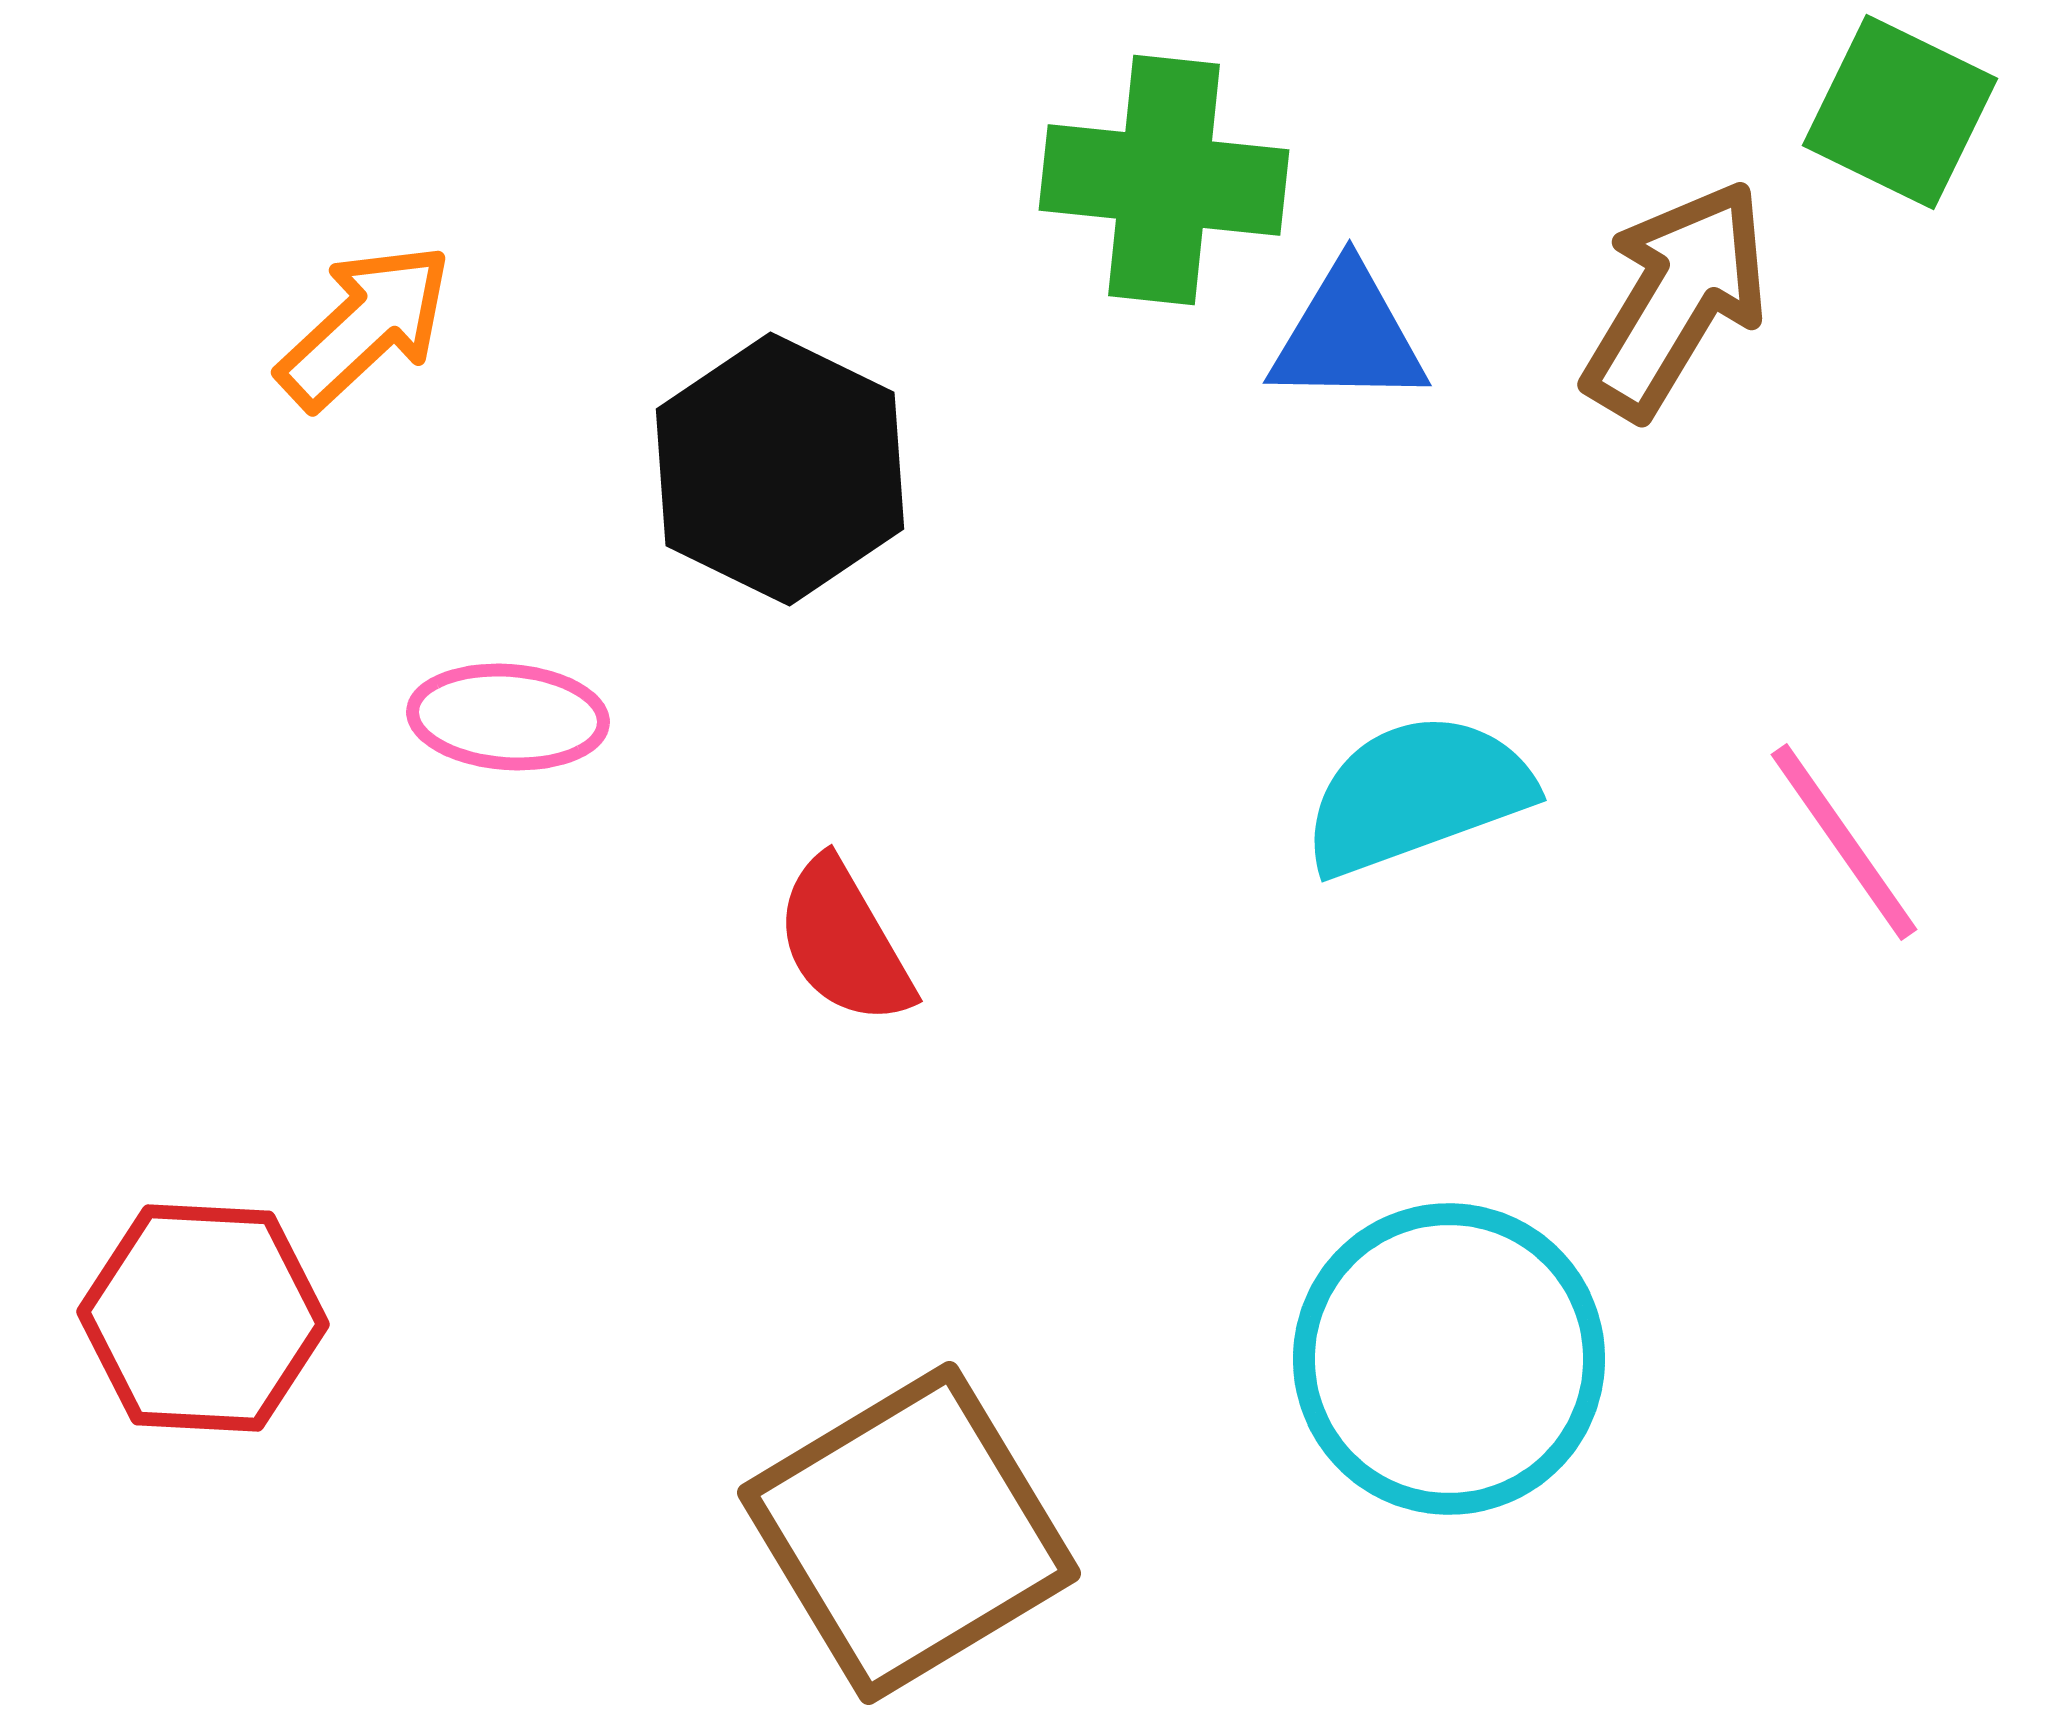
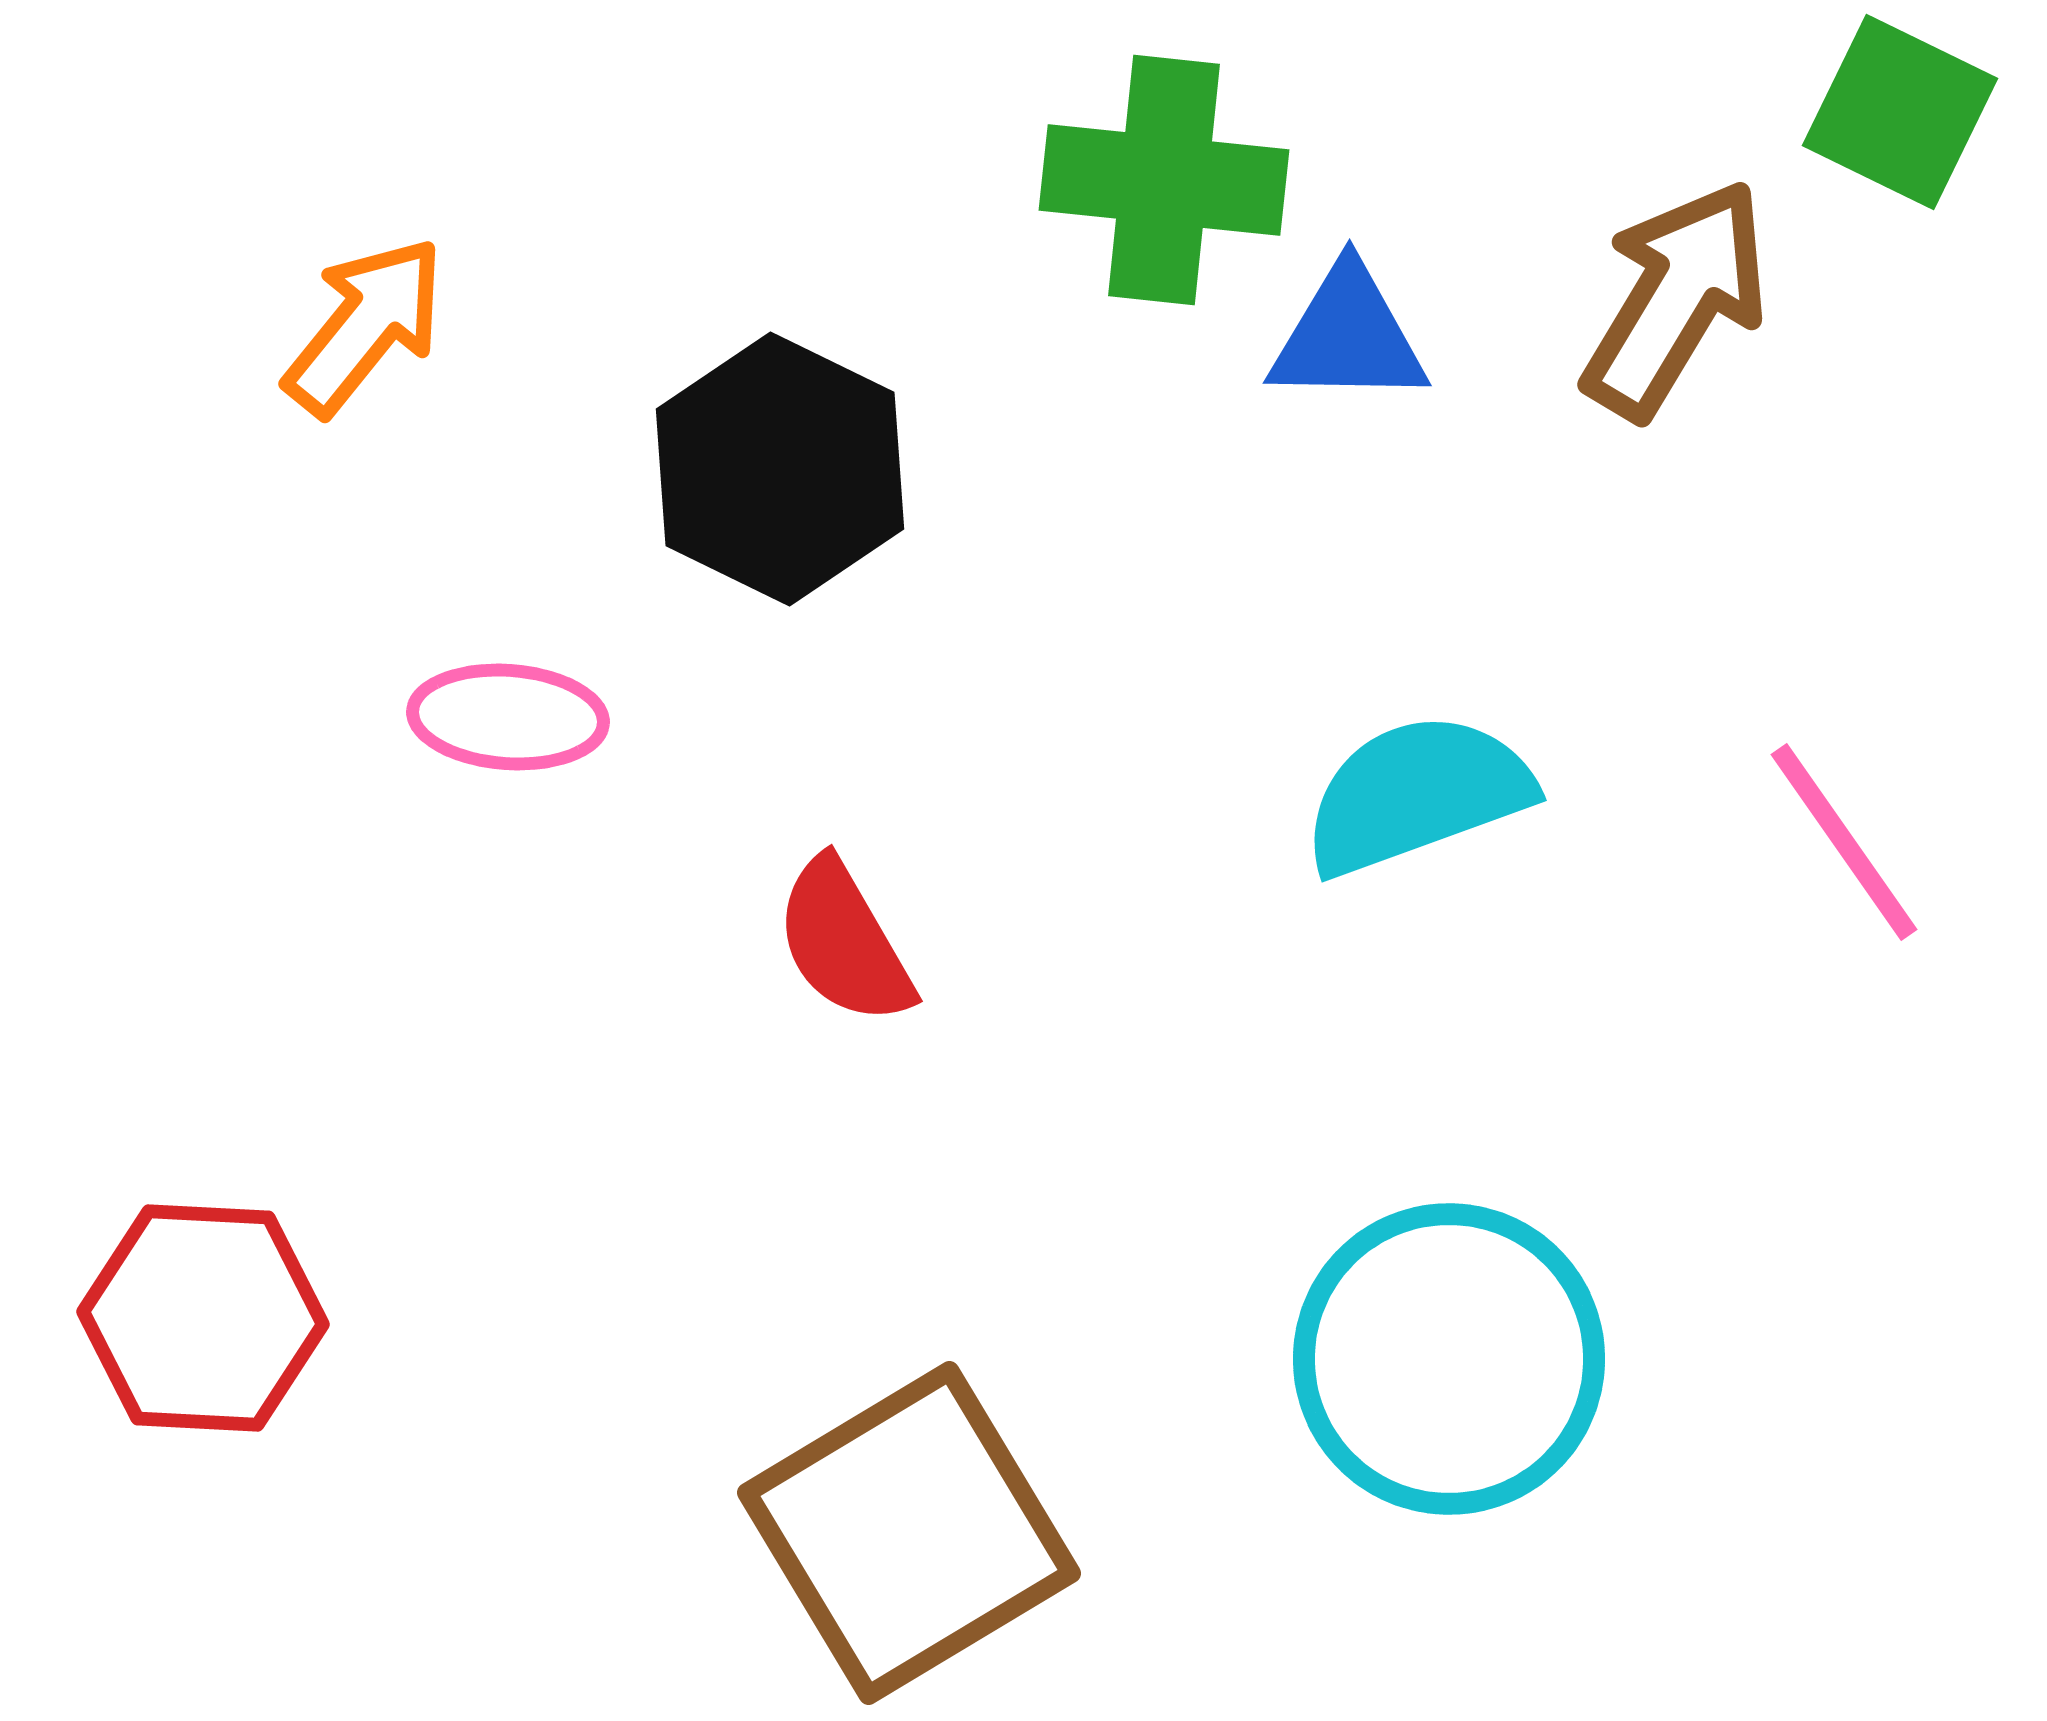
orange arrow: rotated 8 degrees counterclockwise
